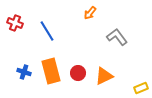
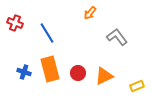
blue line: moved 2 px down
orange rectangle: moved 1 px left, 2 px up
yellow rectangle: moved 4 px left, 2 px up
